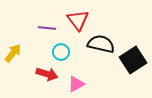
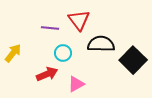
red triangle: moved 1 px right
purple line: moved 3 px right
black semicircle: rotated 12 degrees counterclockwise
cyan circle: moved 2 px right, 1 px down
black square: rotated 12 degrees counterclockwise
red arrow: rotated 40 degrees counterclockwise
